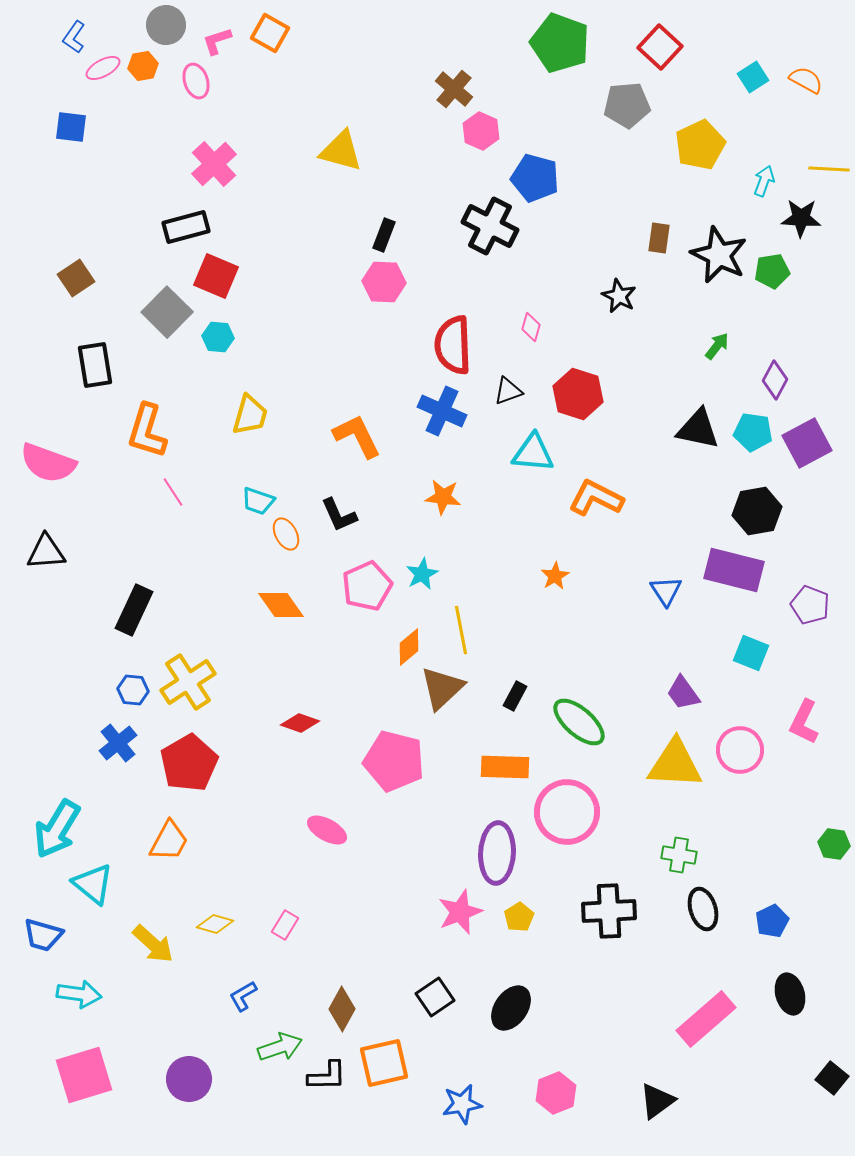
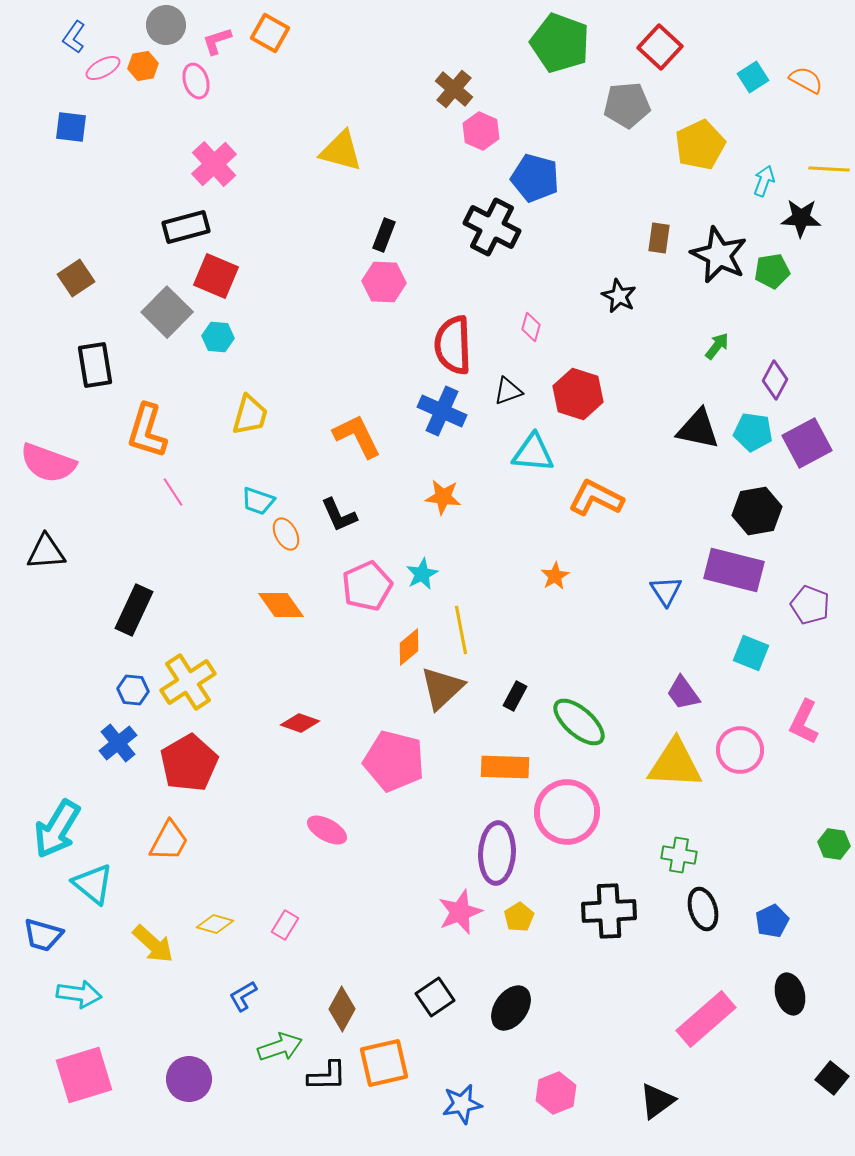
black cross at (490, 226): moved 2 px right, 1 px down
